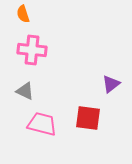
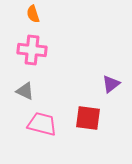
orange semicircle: moved 10 px right
